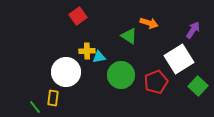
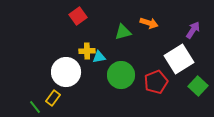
green triangle: moved 6 px left, 4 px up; rotated 48 degrees counterclockwise
yellow rectangle: rotated 28 degrees clockwise
